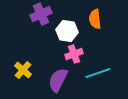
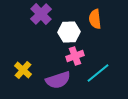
purple cross: rotated 20 degrees counterclockwise
white hexagon: moved 2 px right, 1 px down; rotated 10 degrees counterclockwise
pink cross: moved 1 px right, 2 px down
cyan line: rotated 20 degrees counterclockwise
purple semicircle: rotated 135 degrees counterclockwise
